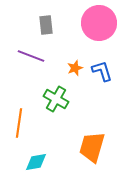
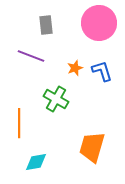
orange line: rotated 8 degrees counterclockwise
